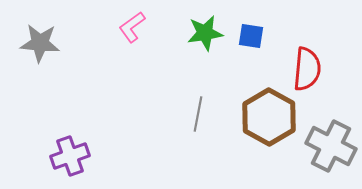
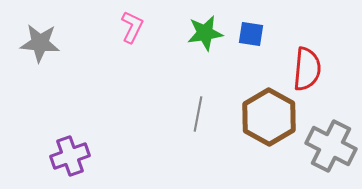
pink L-shape: rotated 152 degrees clockwise
blue square: moved 2 px up
